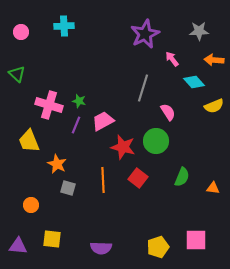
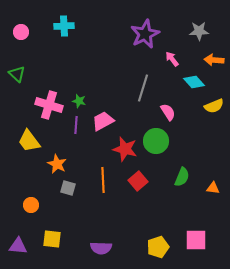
purple line: rotated 18 degrees counterclockwise
yellow trapezoid: rotated 15 degrees counterclockwise
red star: moved 2 px right, 2 px down
red square: moved 3 px down; rotated 12 degrees clockwise
